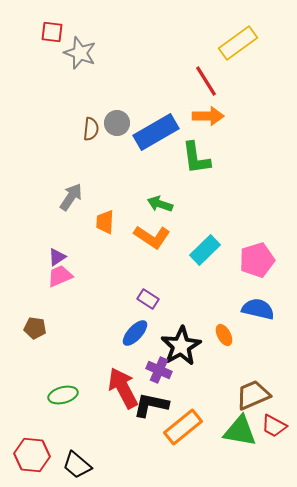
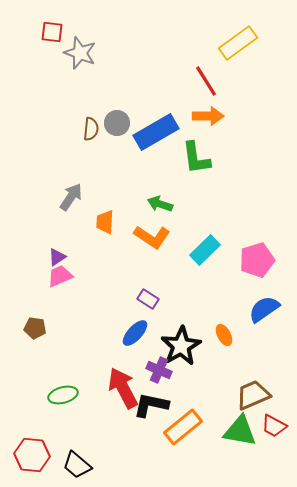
blue semicircle: moved 6 px right; rotated 48 degrees counterclockwise
